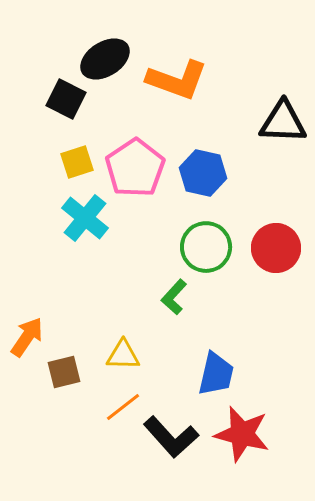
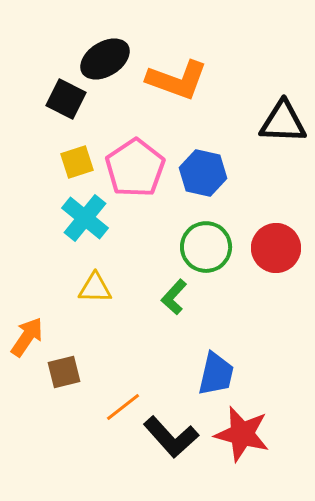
yellow triangle: moved 28 px left, 67 px up
